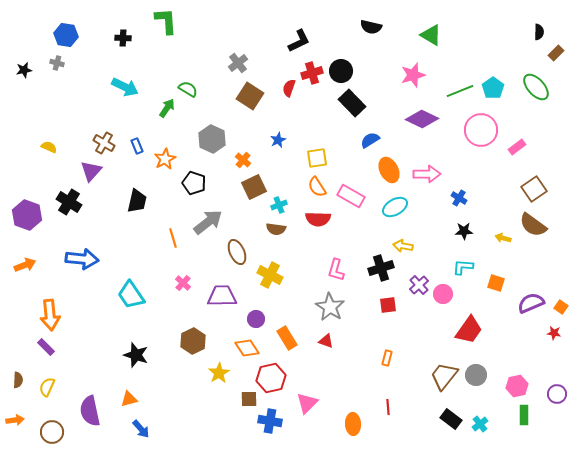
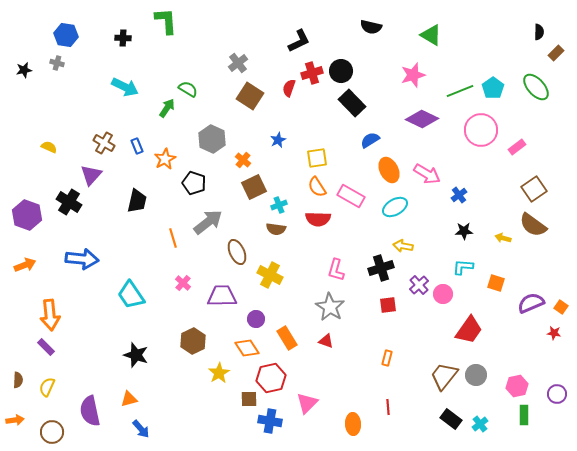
purple triangle at (91, 171): moved 4 px down
pink arrow at (427, 174): rotated 32 degrees clockwise
blue cross at (459, 198): moved 3 px up; rotated 21 degrees clockwise
